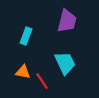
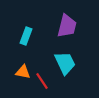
purple trapezoid: moved 5 px down
